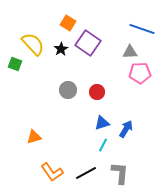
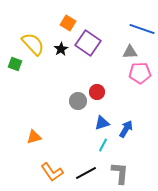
gray circle: moved 10 px right, 11 px down
